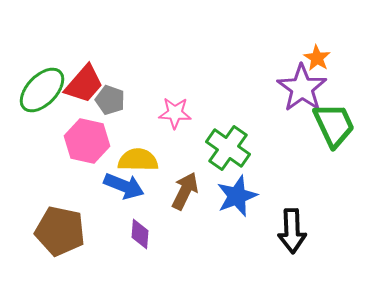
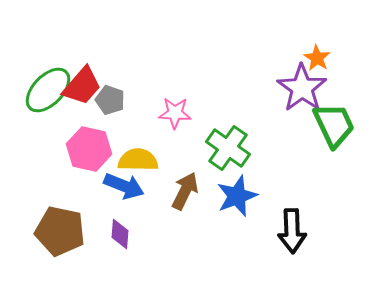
red trapezoid: moved 2 px left, 2 px down
green ellipse: moved 6 px right
pink hexagon: moved 2 px right, 8 px down
purple diamond: moved 20 px left
